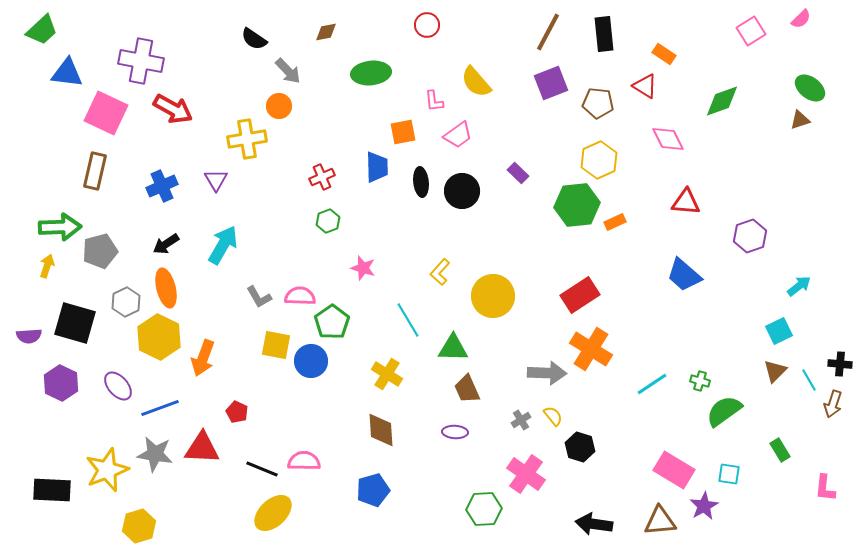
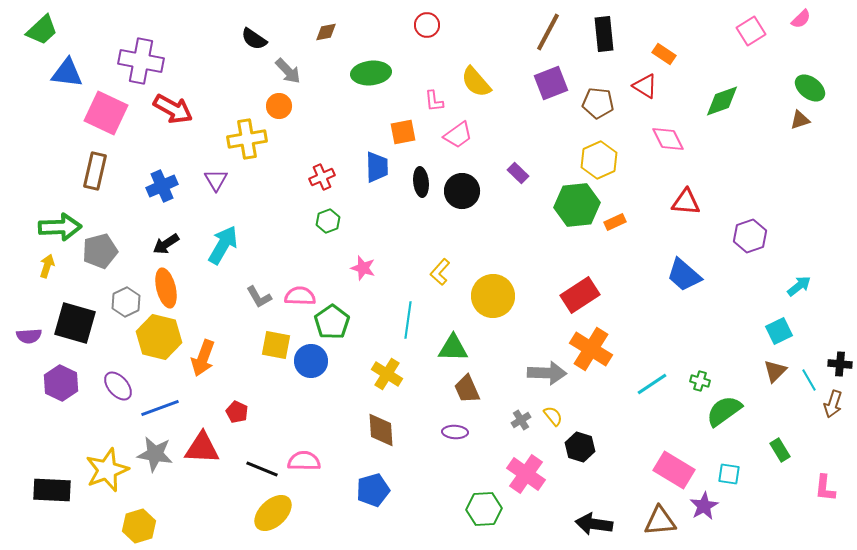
cyan line at (408, 320): rotated 39 degrees clockwise
yellow hexagon at (159, 337): rotated 12 degrees counterclockwise
